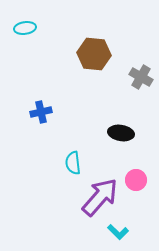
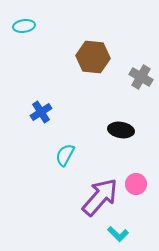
cyan ellipse: moved 1 px left, 2 px up
brown hexagon: moved 1 px left, 3 px down
blue cross: rotated 20 degrees counterclockwise
black ellipse: moved 3 px up
cyan semicircle: moved 8 px left, 8 px up; rotated 35 degrees clockwise
pink circle: moved 4 px down
cyan L-shape: moved 2 px down
